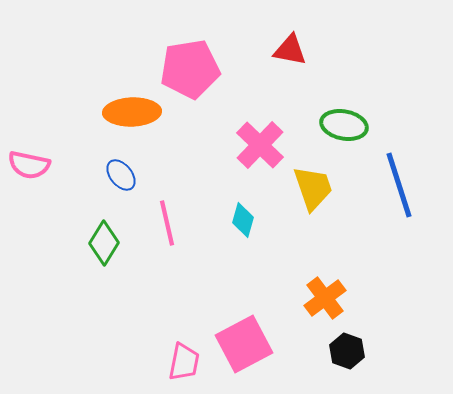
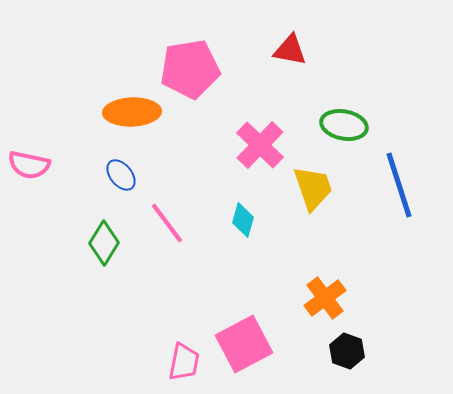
pink line: rotated 24 degrees counterclockwise
